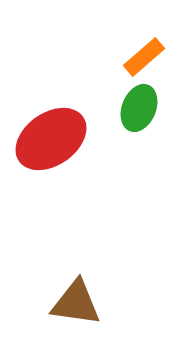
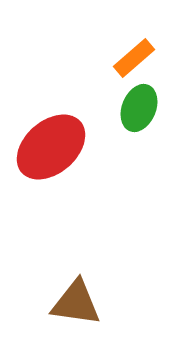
orange rectangle: moved 10 px left, 1 px down
red ellipse: moved 8 px down; rotated 6 degrees counterclockwise
